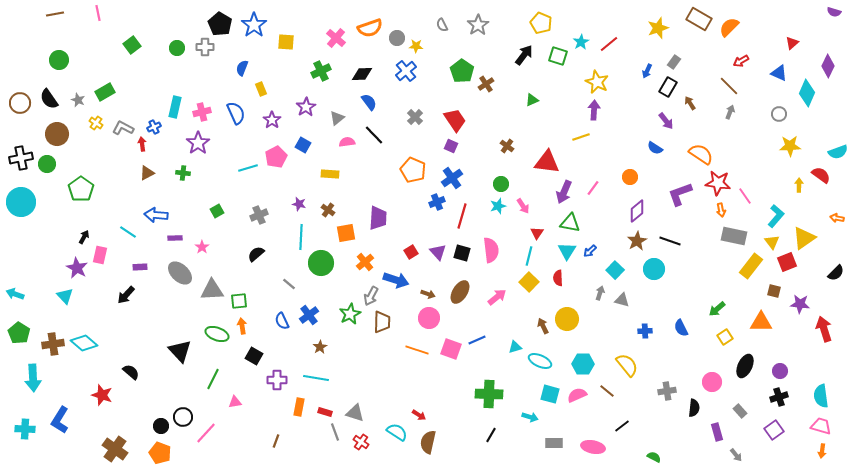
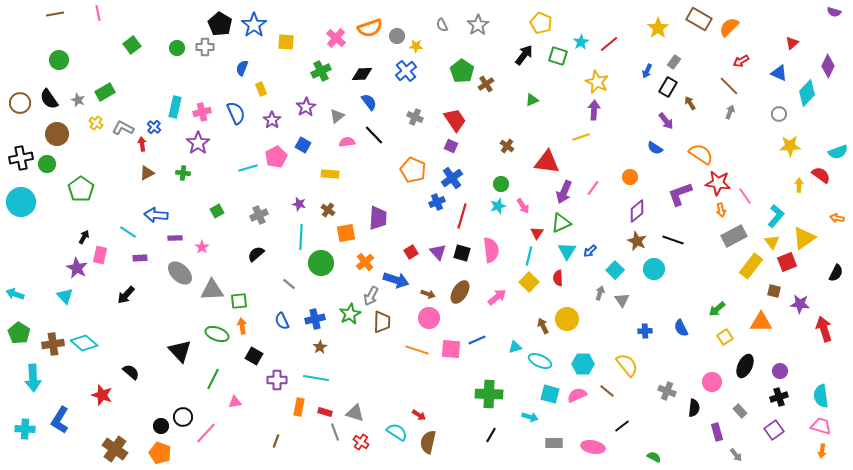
yellow star at (658, 28): rotated 15 degrees counterclockwise
gray circle at (397, 38): moved 2 px up
cyan diamond at (807, 93): rotated 20 degrees clockwise
gray cross at (415, 117): rotated 21 degrees counterclockwise
gray triangle at (337, 118): moved 2 px up
blue cross at (154, 127): rotated 24 degrees counterclockwise
green triangle at (570, 223): moved 9 px left; rotated 35 degrees counterclockwise
gray rectangle at (734, 236): rotated 40 degrees counterclockwise
brown star at (637, 241): rotated 18 degrees counterclockwise
black line at (670, 241): moved 3 px right, 1 px up
purple rectangle at (140, 267): moved 9 px up
black semicircle at (836, 273): rotated 18 degrees counterclockwise
gray triangle at (622, 300): rotated 42 degrees clockwise
blue cross at (309, 315): moved 6 px right, 4 px down; rotated 24 degrees clockwise
pink square at (451, 349): rotated 15 degrees counterclockwise
gray cross at (667, 391): rotated 30 degrees clockwise
